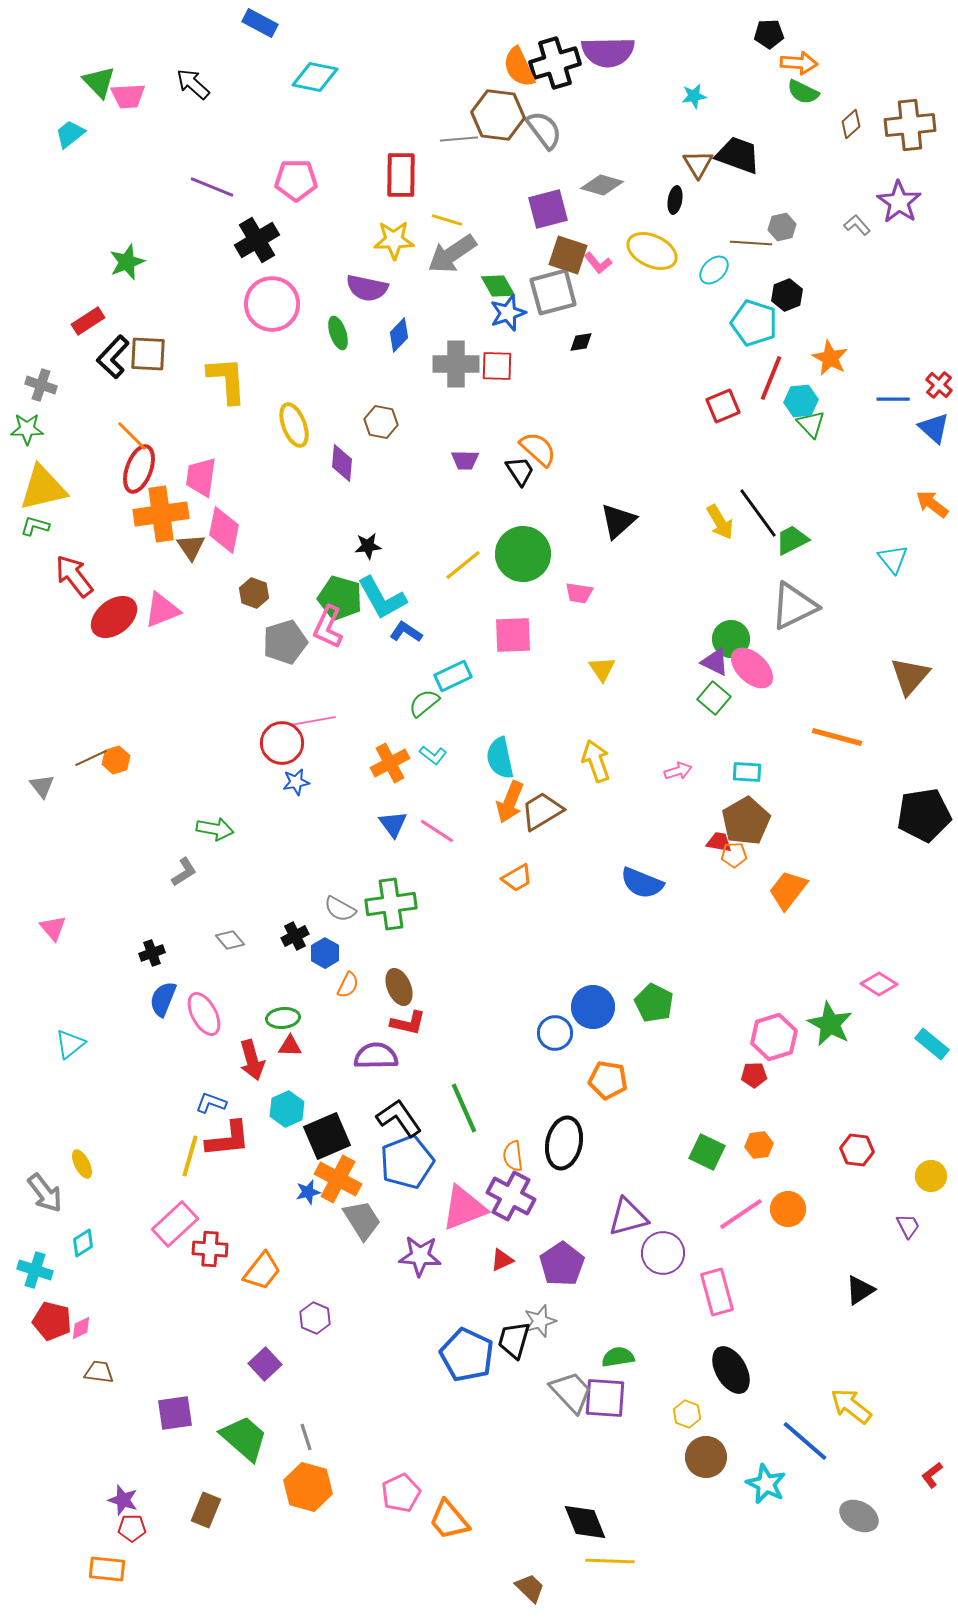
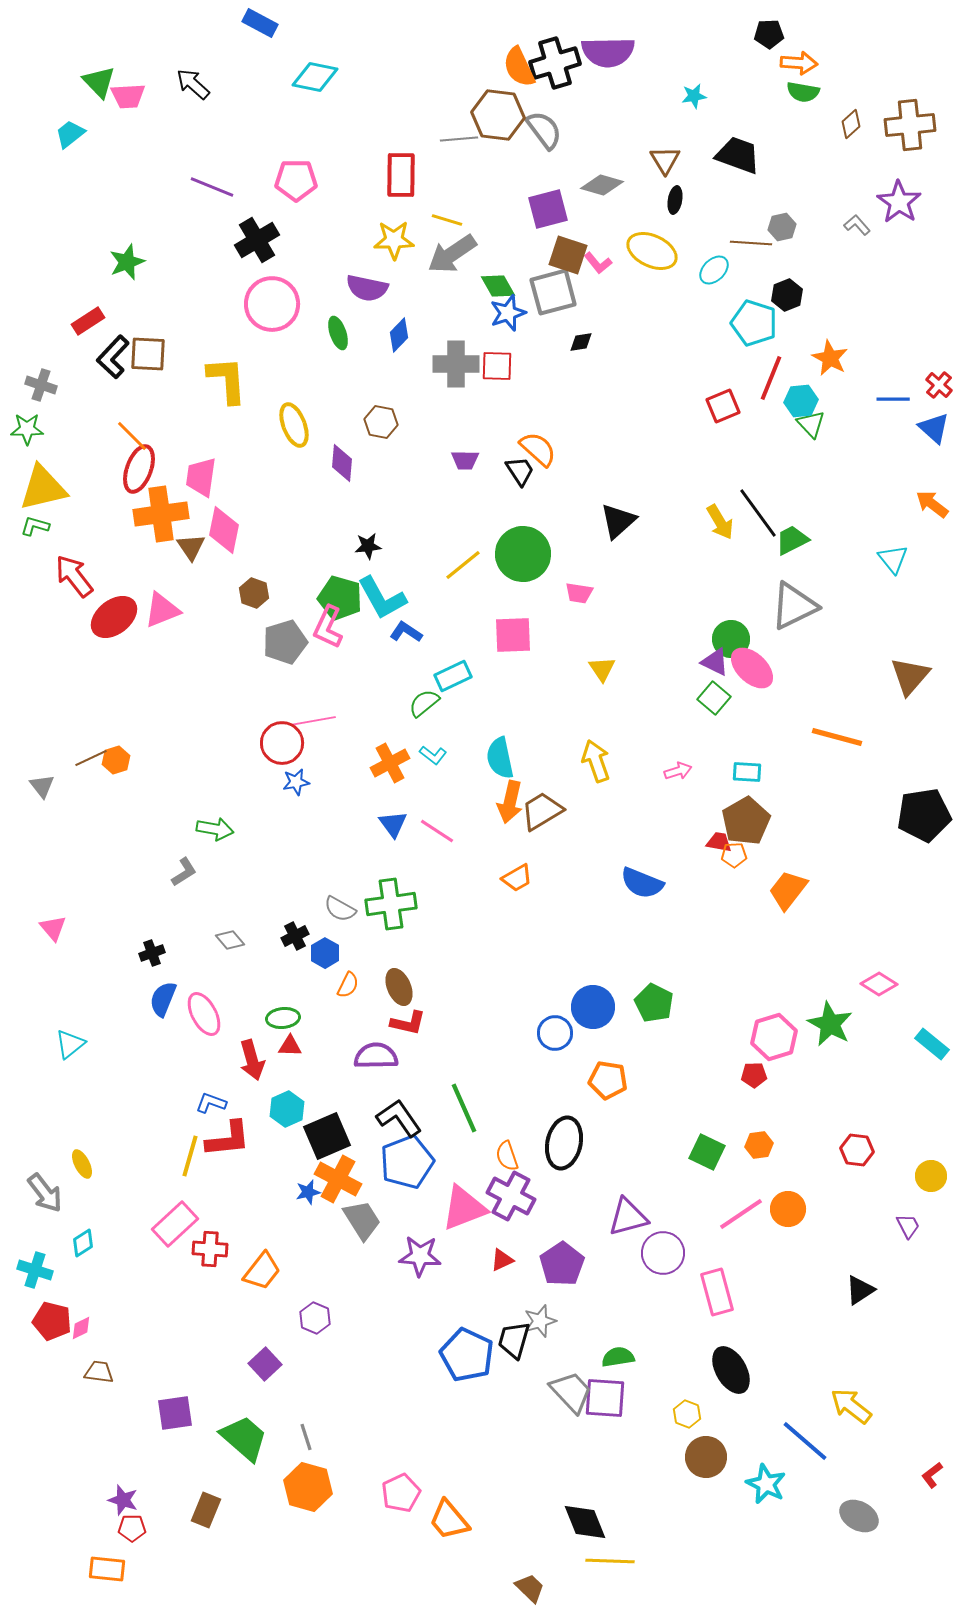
green semicircle at (803, 92): rotated 16 degrees counterclockwise
brown triangle at (698, 164): moved 33 px left, 4 px up
orange arrow at (510, 802): rotated 9 degrees counterclockwise
orange semicircle at (513, 1156): moved 6 px left; rotated 12 degrees counterclockwise
